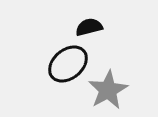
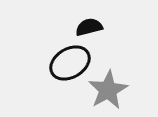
black ellipse: moved 2 px right, 1 px up; rotated 9 degrees clockwise
